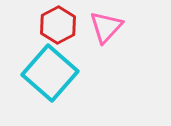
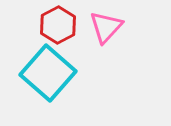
cyan square: moved 2 px left
